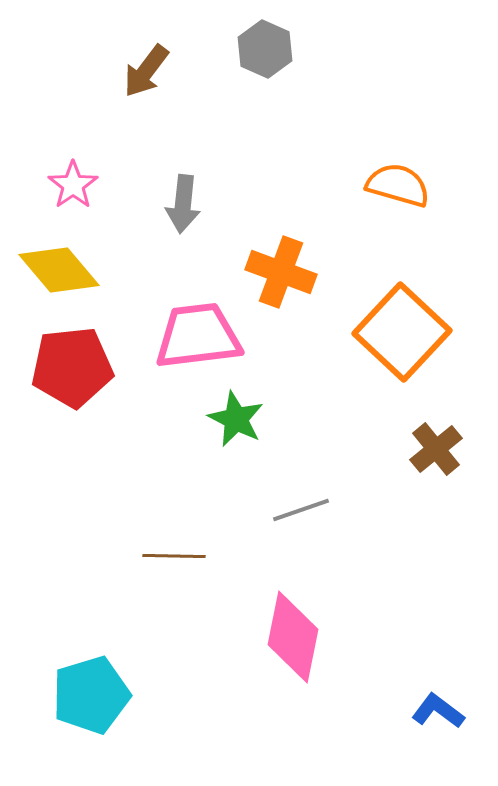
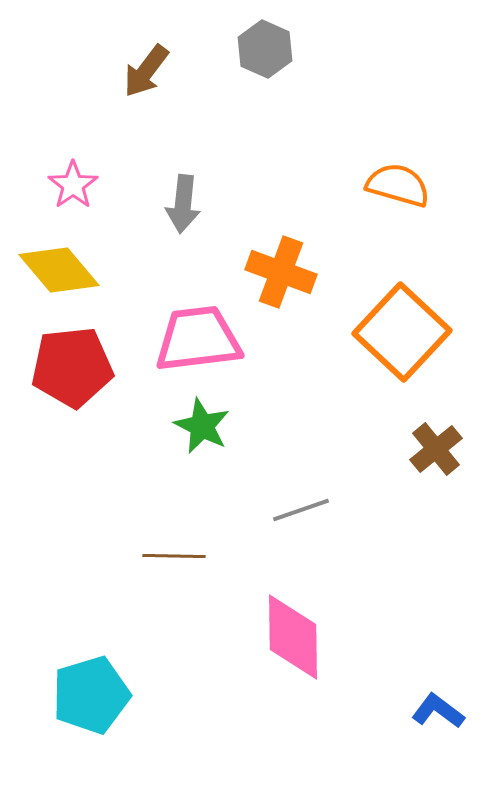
pink trapezoid: moved 3 px down
green star: moved 34 px left, 7 px down
pink diamond: rotated 12 degrees counterclockwise
